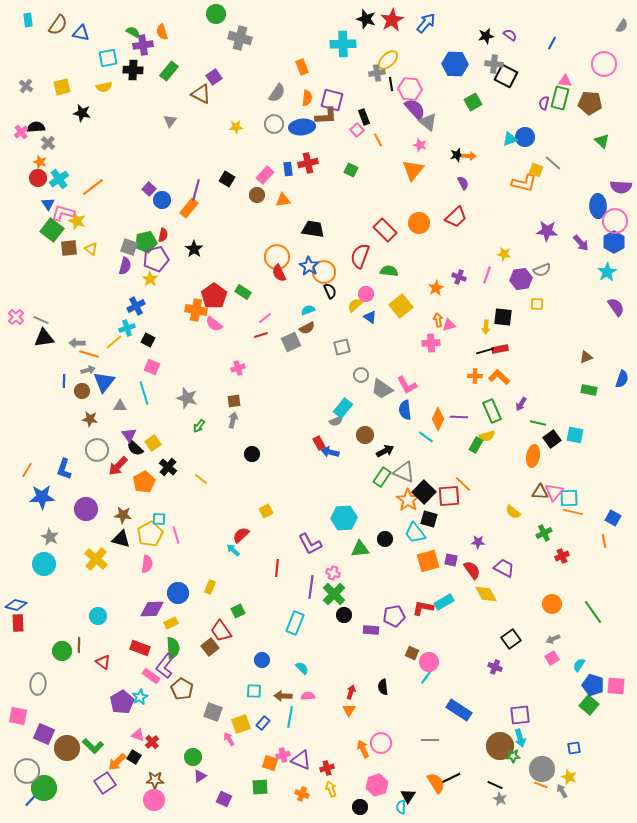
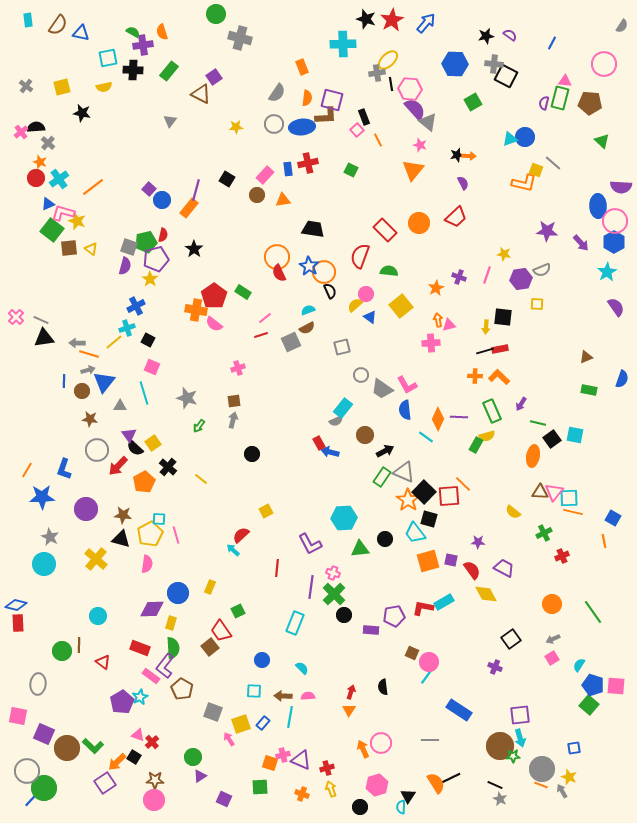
red circle at (38, 178): moved 2 px left
blue triangle at (48, 204): rotated 40 degrees clockwise
yellow rectangle at (171, 623): rotated 48 degrees counterclockwise
